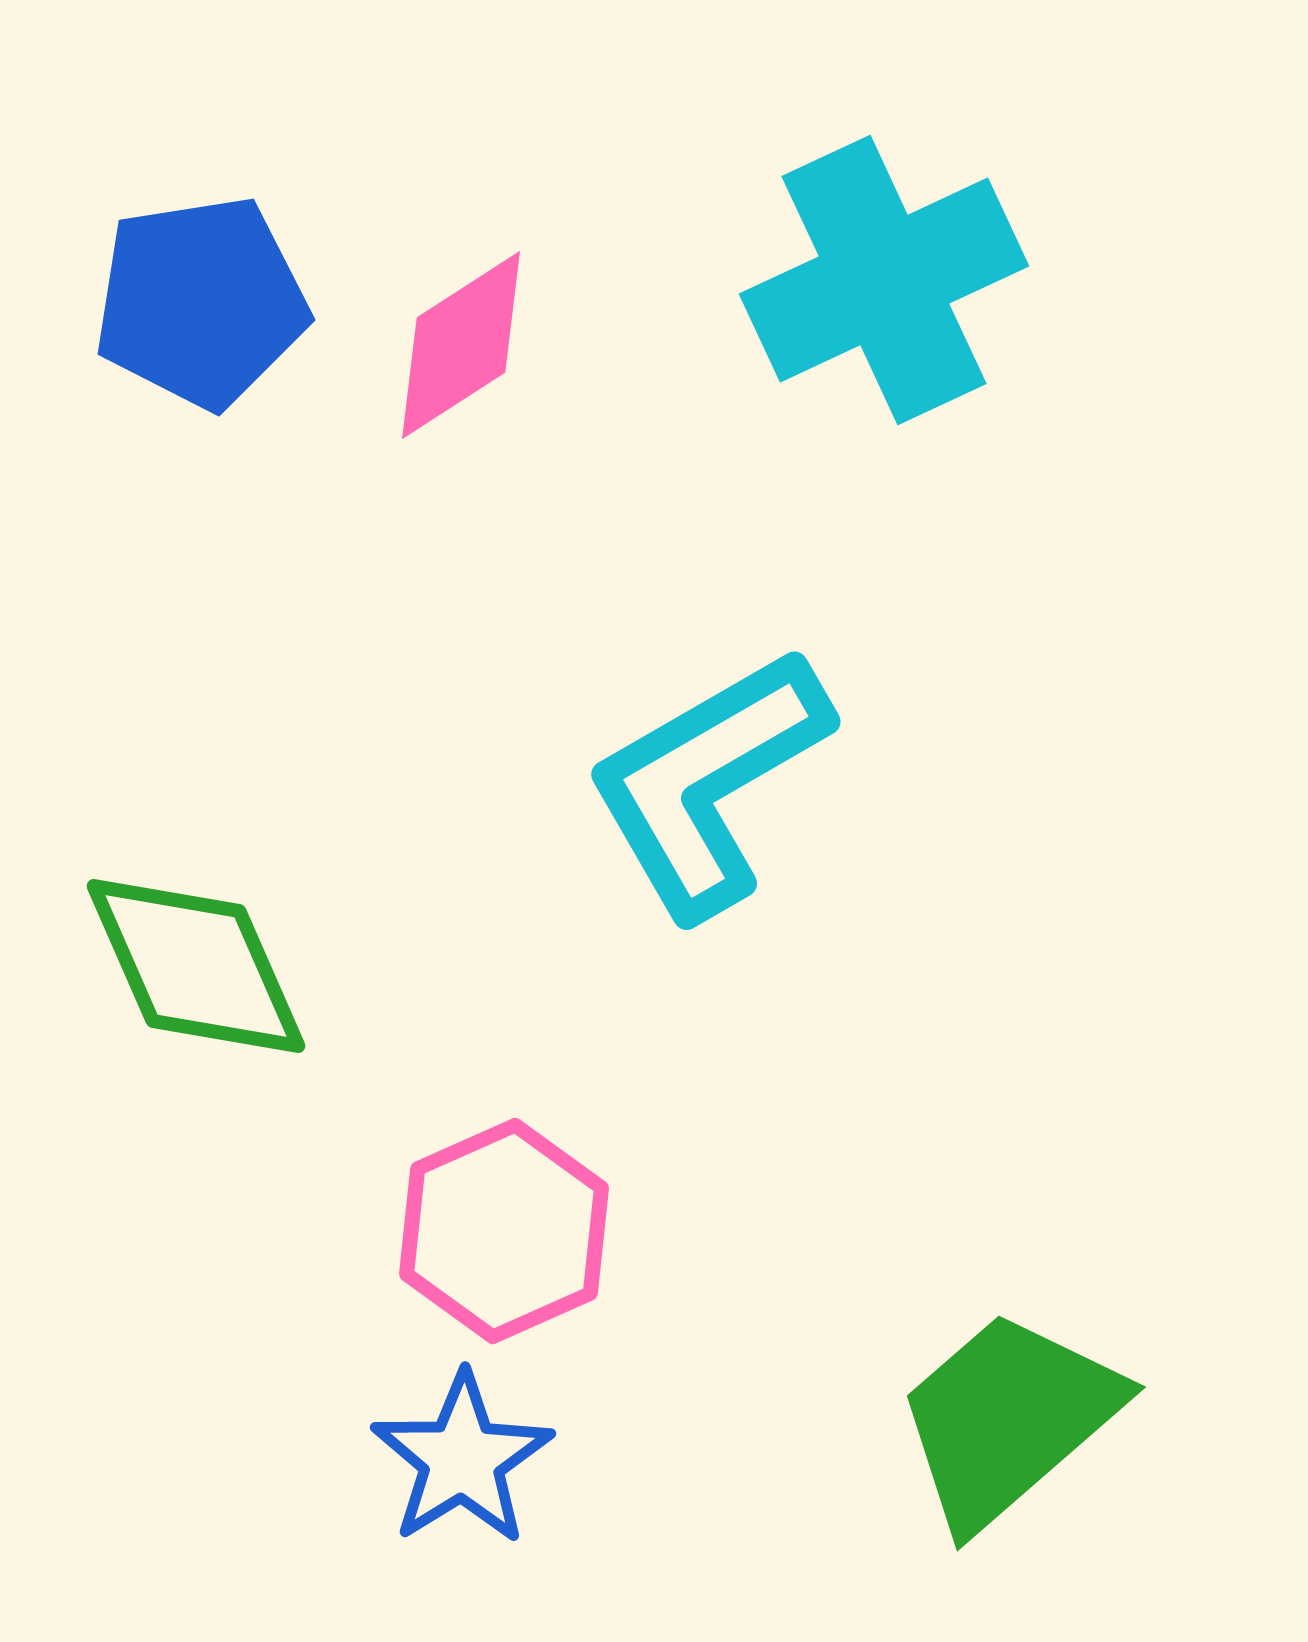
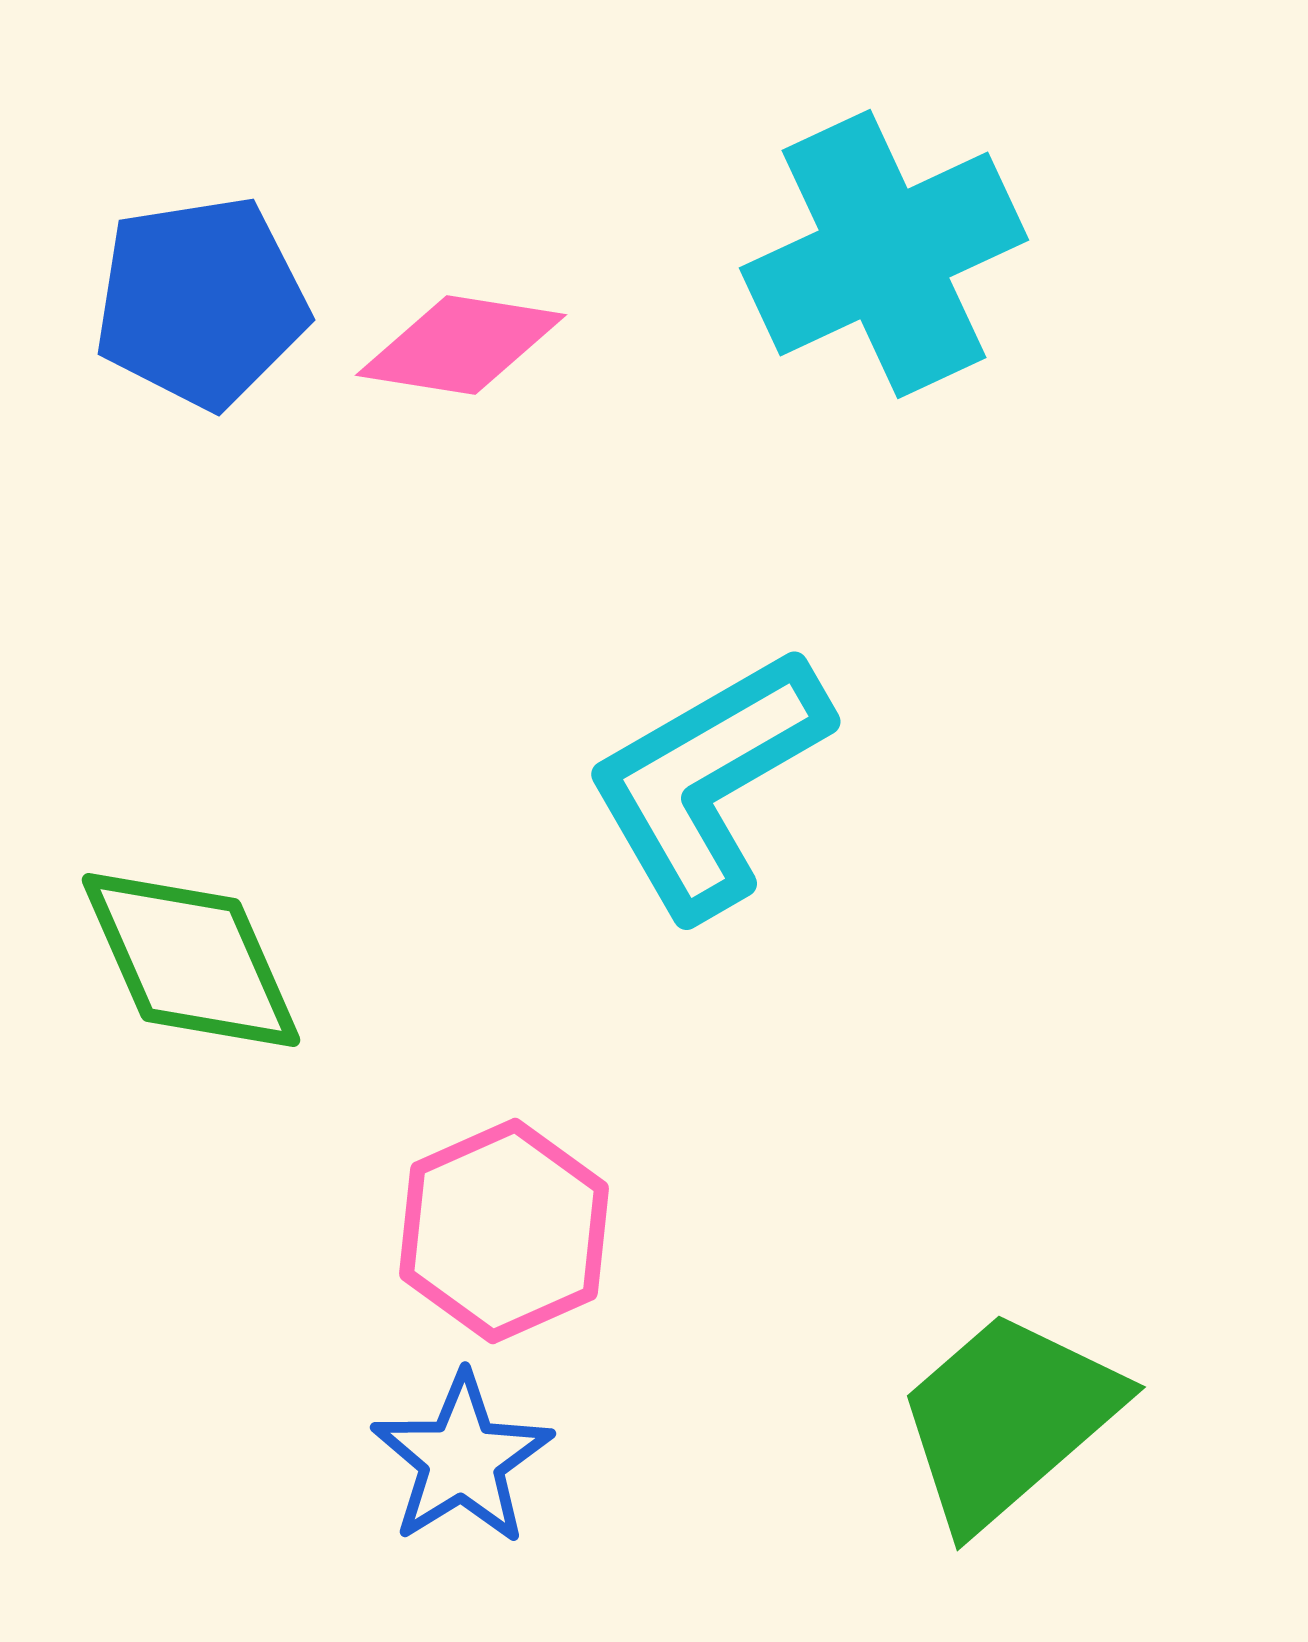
cyan cross: moved 26 px up
pink diamond: rotated 42 degrees clockwise
green diamond: moved 5 px left, 6 px up
